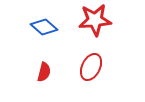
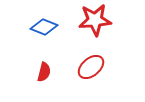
blue diamond: rotated 20 degrees counterclockwise
red ellipse: rotated 24 degrees clockwise
